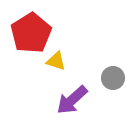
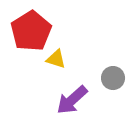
red pentagon: moved 2 px up
yellow triangle: moved 2 px up
